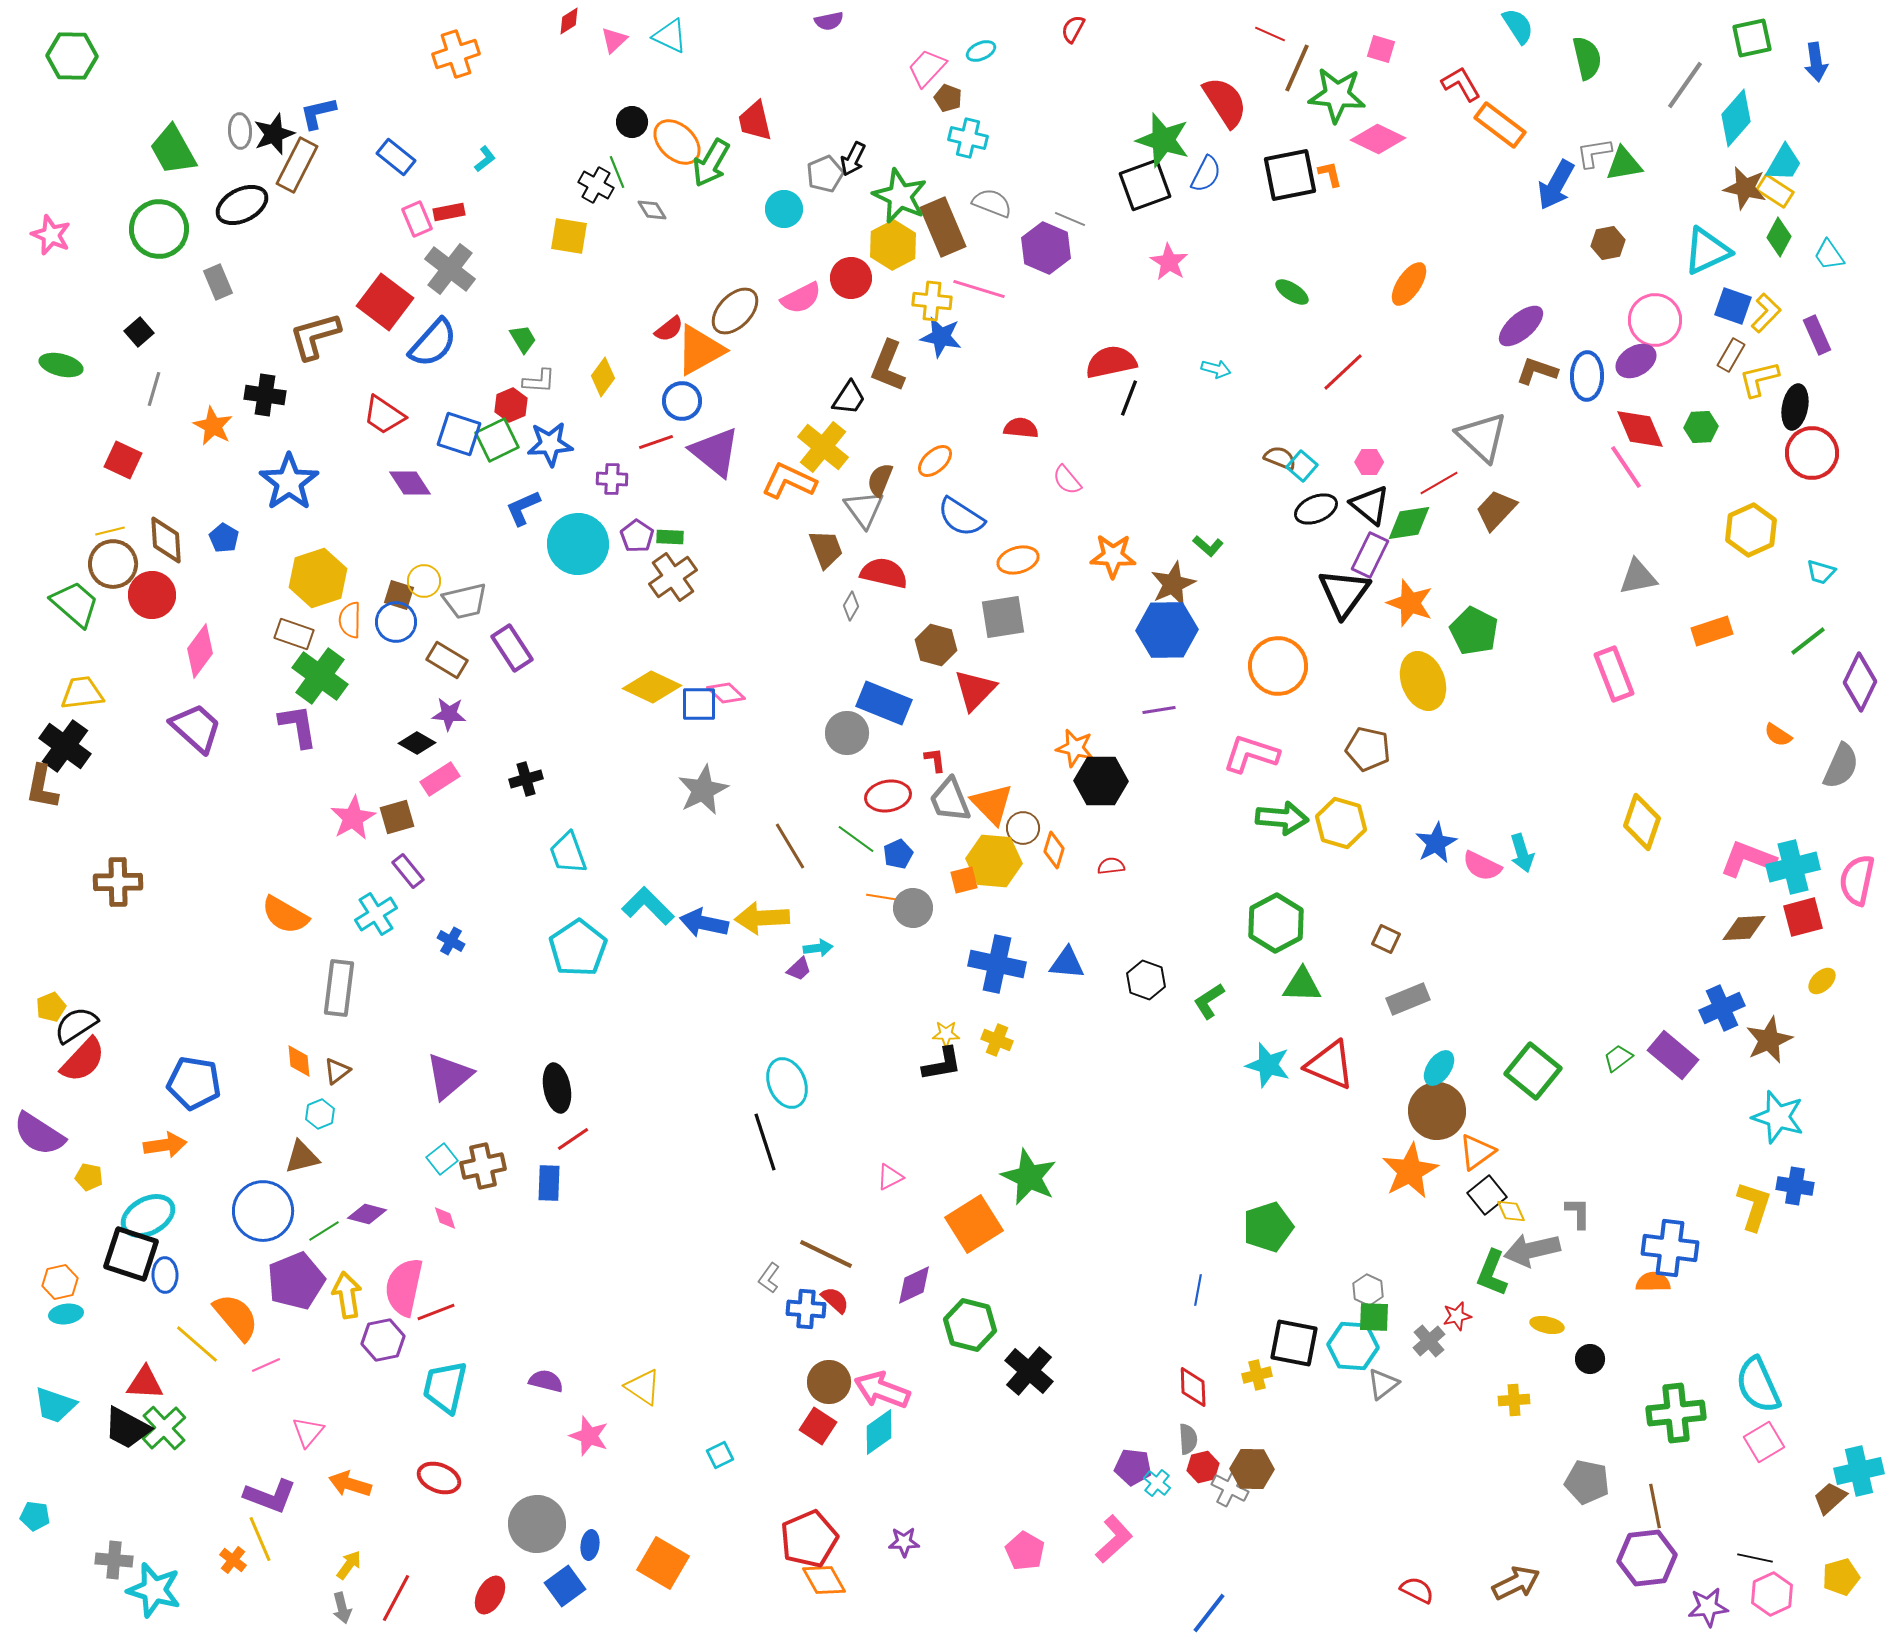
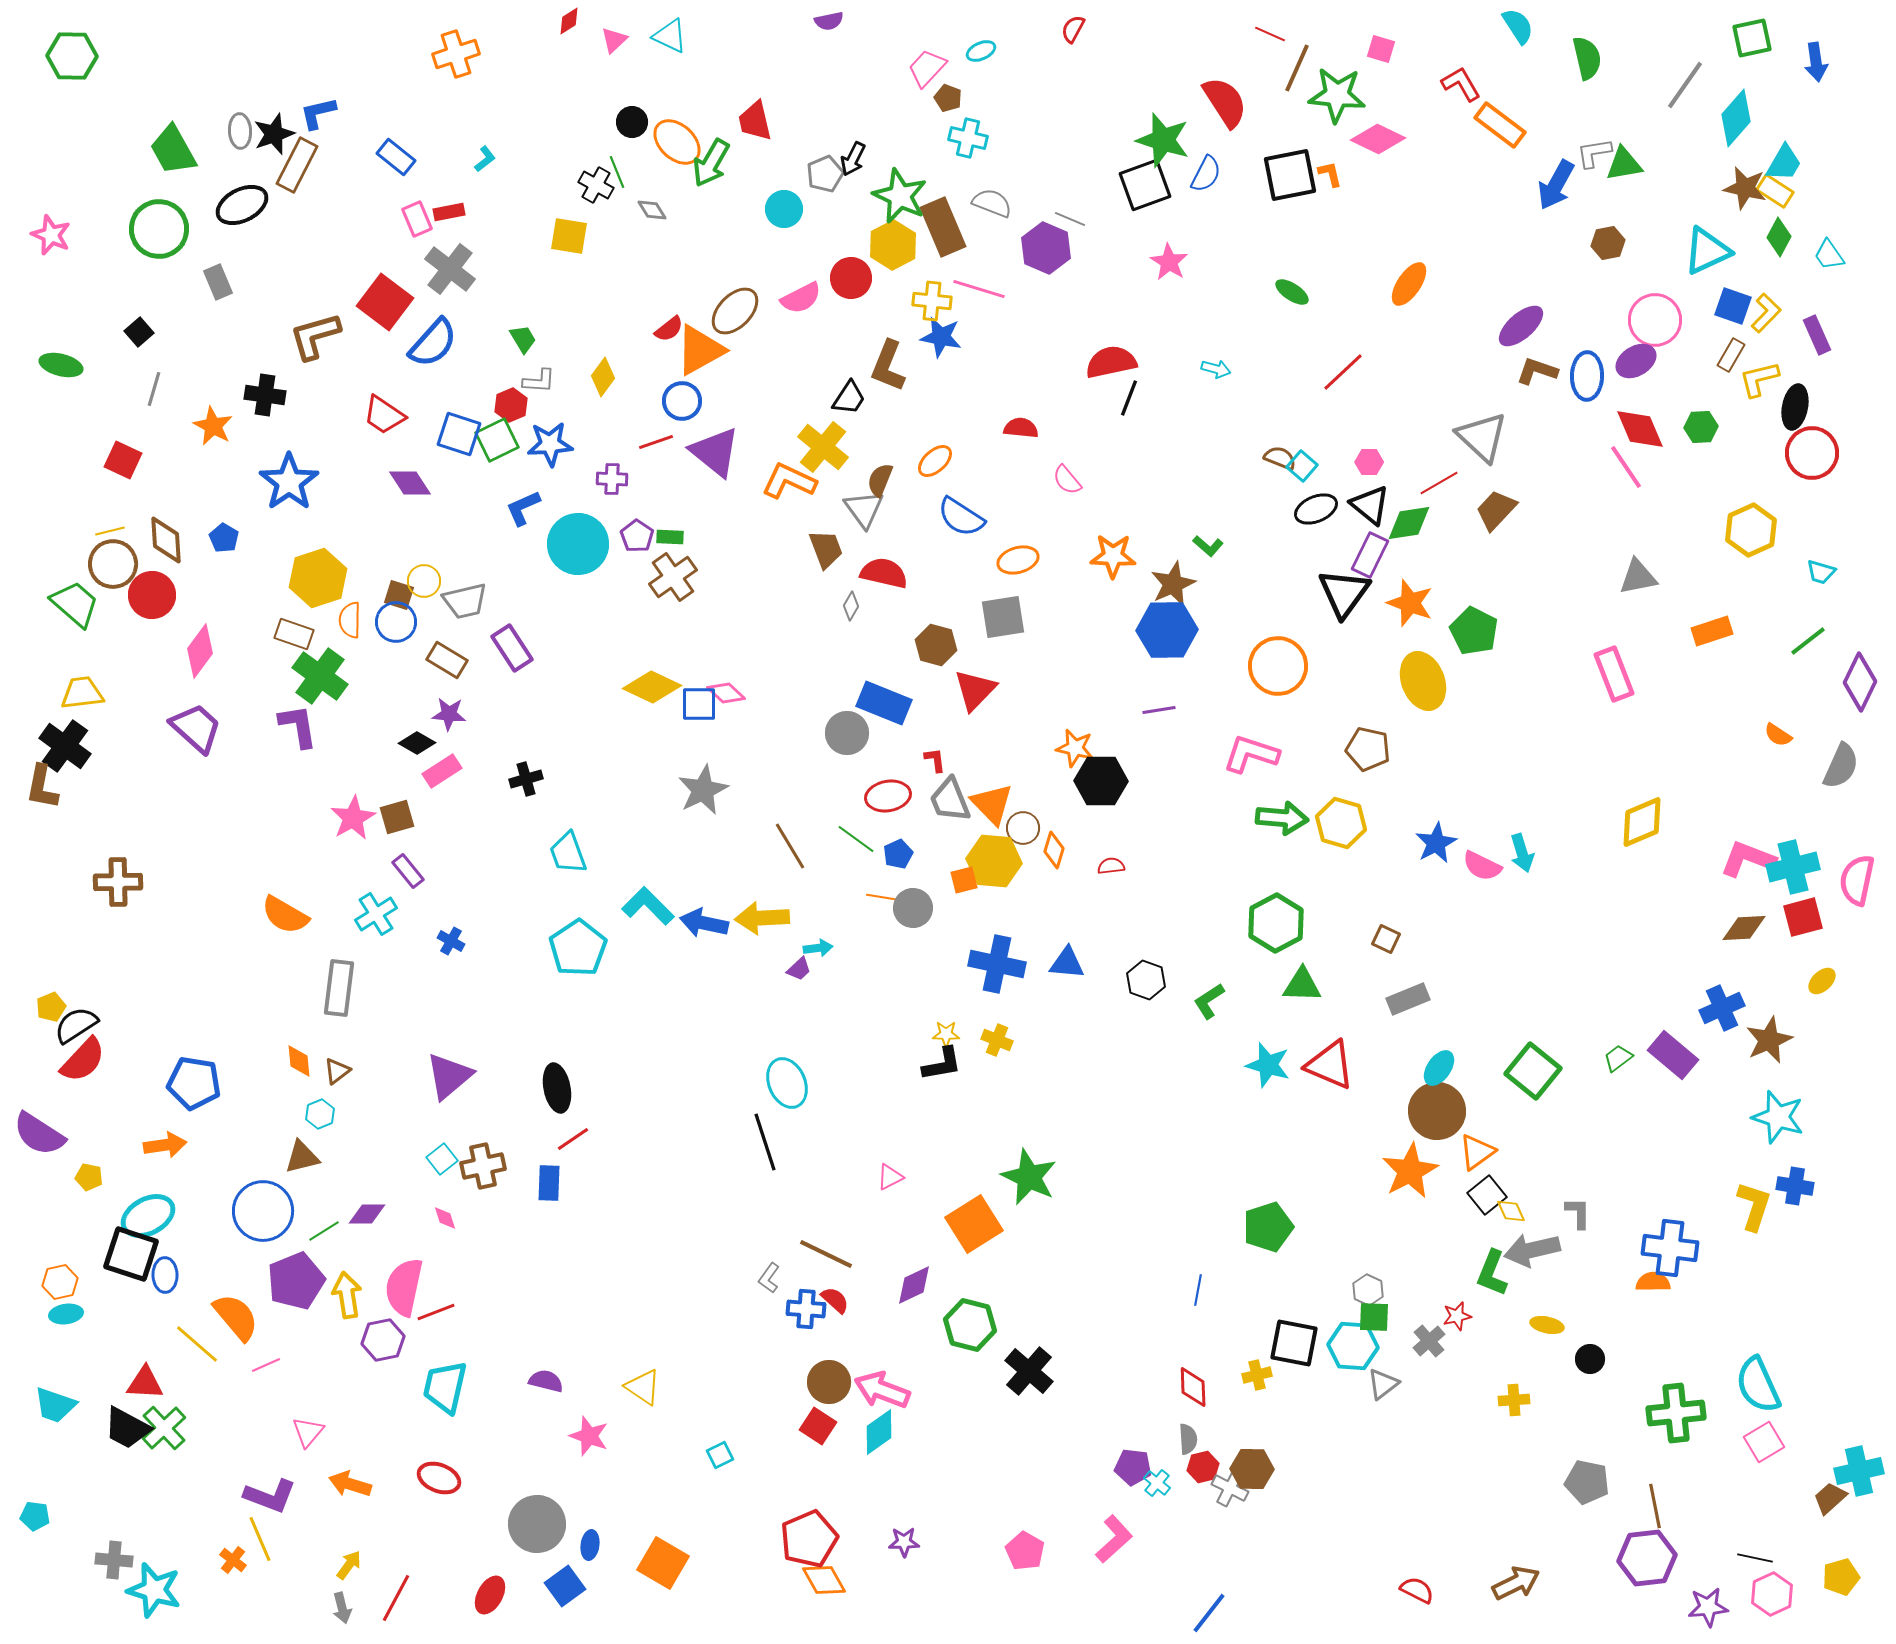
pink rectangle at (440, 779): moved 2 px right, 8 px up
yellow diamond at (1642, 822): rotated 48 degrees clockwise
purple diamond at (367, 1214): rotated 15 degrees counterclockwise
